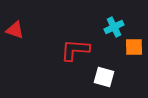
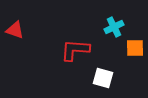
orange square: moved 1 px right, 1 px down
white square: moved 1 px left, 1 px down
